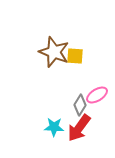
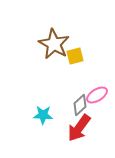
brown star: moved 8 px up; rotated 8 degrees clockwise
yellow square: rotated 18 degrees counterclockwise
gray diamond: rotated 15 degrees clockwise
cyan star: moved 11 px left, 12 px up
